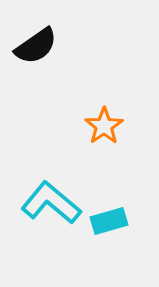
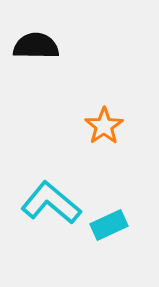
black semicircle: rotated 144 degrees counterclockwise
cyan rectangle: moved 4 px down; rotated 9 degrees counterclockwise
